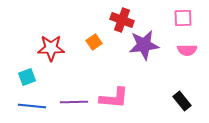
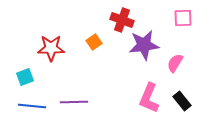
pink semicircle: moved 12 px left, 13 px down; rotated 120 degrees clockwise
cyan square: moved 2 px left
pink L-shape: moved 35 px right; rotated 108 degrees clockwise
